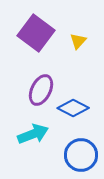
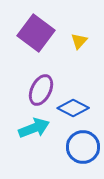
yellow triangle: moved 1 px right
cyan arrow: moved 1 px right, 6 px up
blue circle: moved 2 px right, 8 px up
